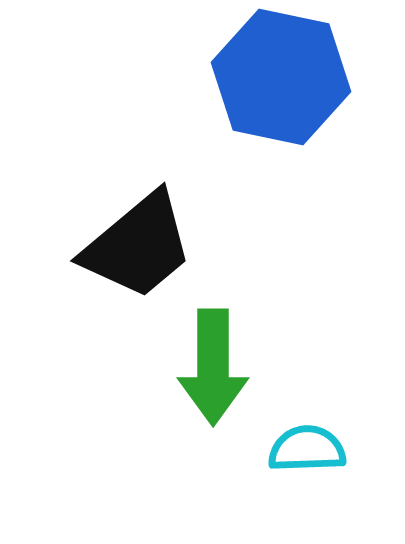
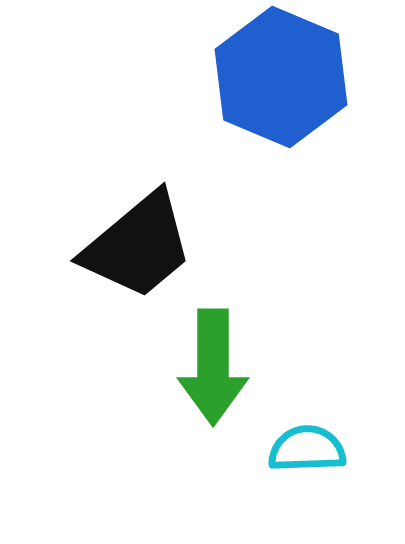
blue hexagon: rotated 11 degrees clockwise
